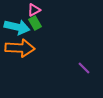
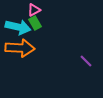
cyan arrow: moved 1 px right
purple line: moved 2 px right, 7 px up
